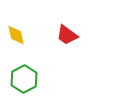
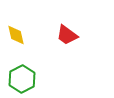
green hexagon: moved 2 px left
